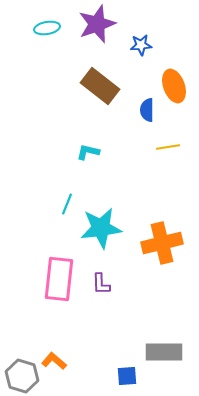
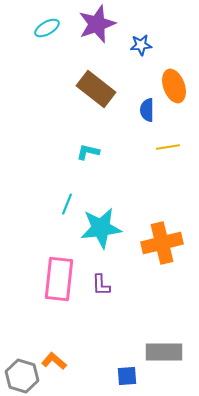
cyan ellipse: rotated 20 degrees counterclockwise
brown rectangle: moved 4 px left, 3 px down
purple L-shape: moved 1 px down
